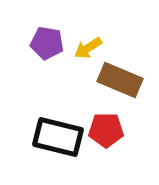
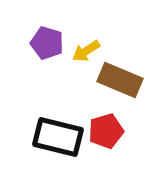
purple pentagon: rotated 8 degrees clockwise
yellow arrow: moved 2 px left, 3 px down
red pentagon: moved 1 px down; rotated 16 degrees counterclockwise
